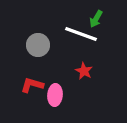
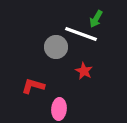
gray circle: moved 18 px right, 2 px down
red L-shape: moved 1 px right, 1 px down
pink ellipse: moved 4 px right, 14 px down
